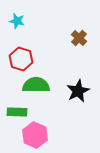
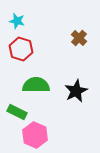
red hexagon: moved 10 px up
black star: moved 2 px left
green rectangle: rotated 24 degrees clockwise
